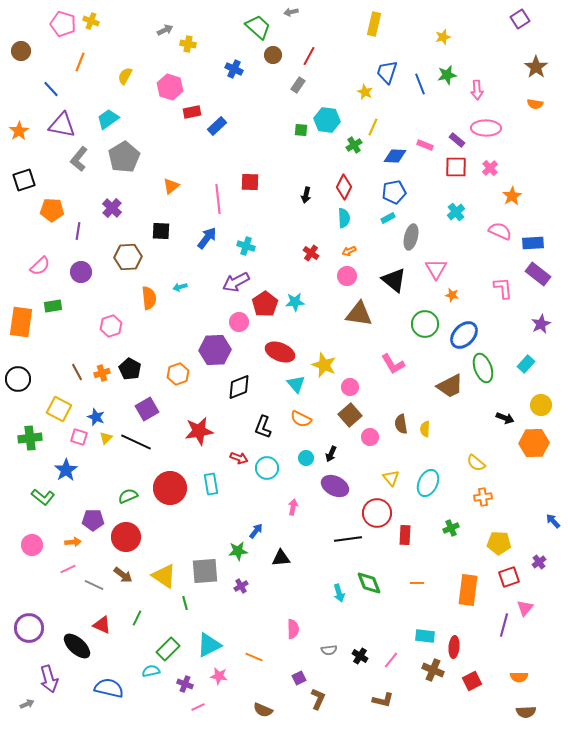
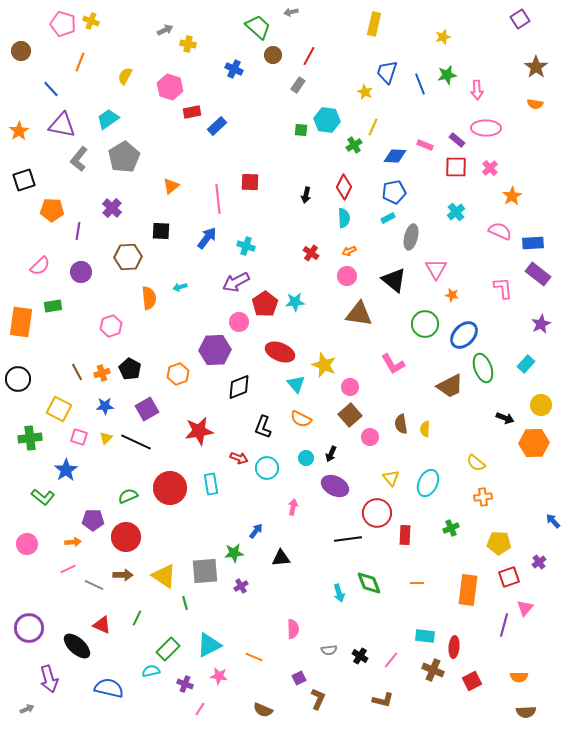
blue star at (96, 417): moved 9 px right, 11 px up; rotated 24 degrees counterclockwise
pink circle at (32, 545): moved 5 px left, 1 px up
green star at (238, 551): moved 4 px left, 2 px down
brown arrow at (123, 575): rotated 36 degrees counterclockwise
gray arrow at (27, 704): moved 5 px down
pink line at (198, 707): moved 2 px right, 2 px down; rotated 32 degrees counterclockwise
